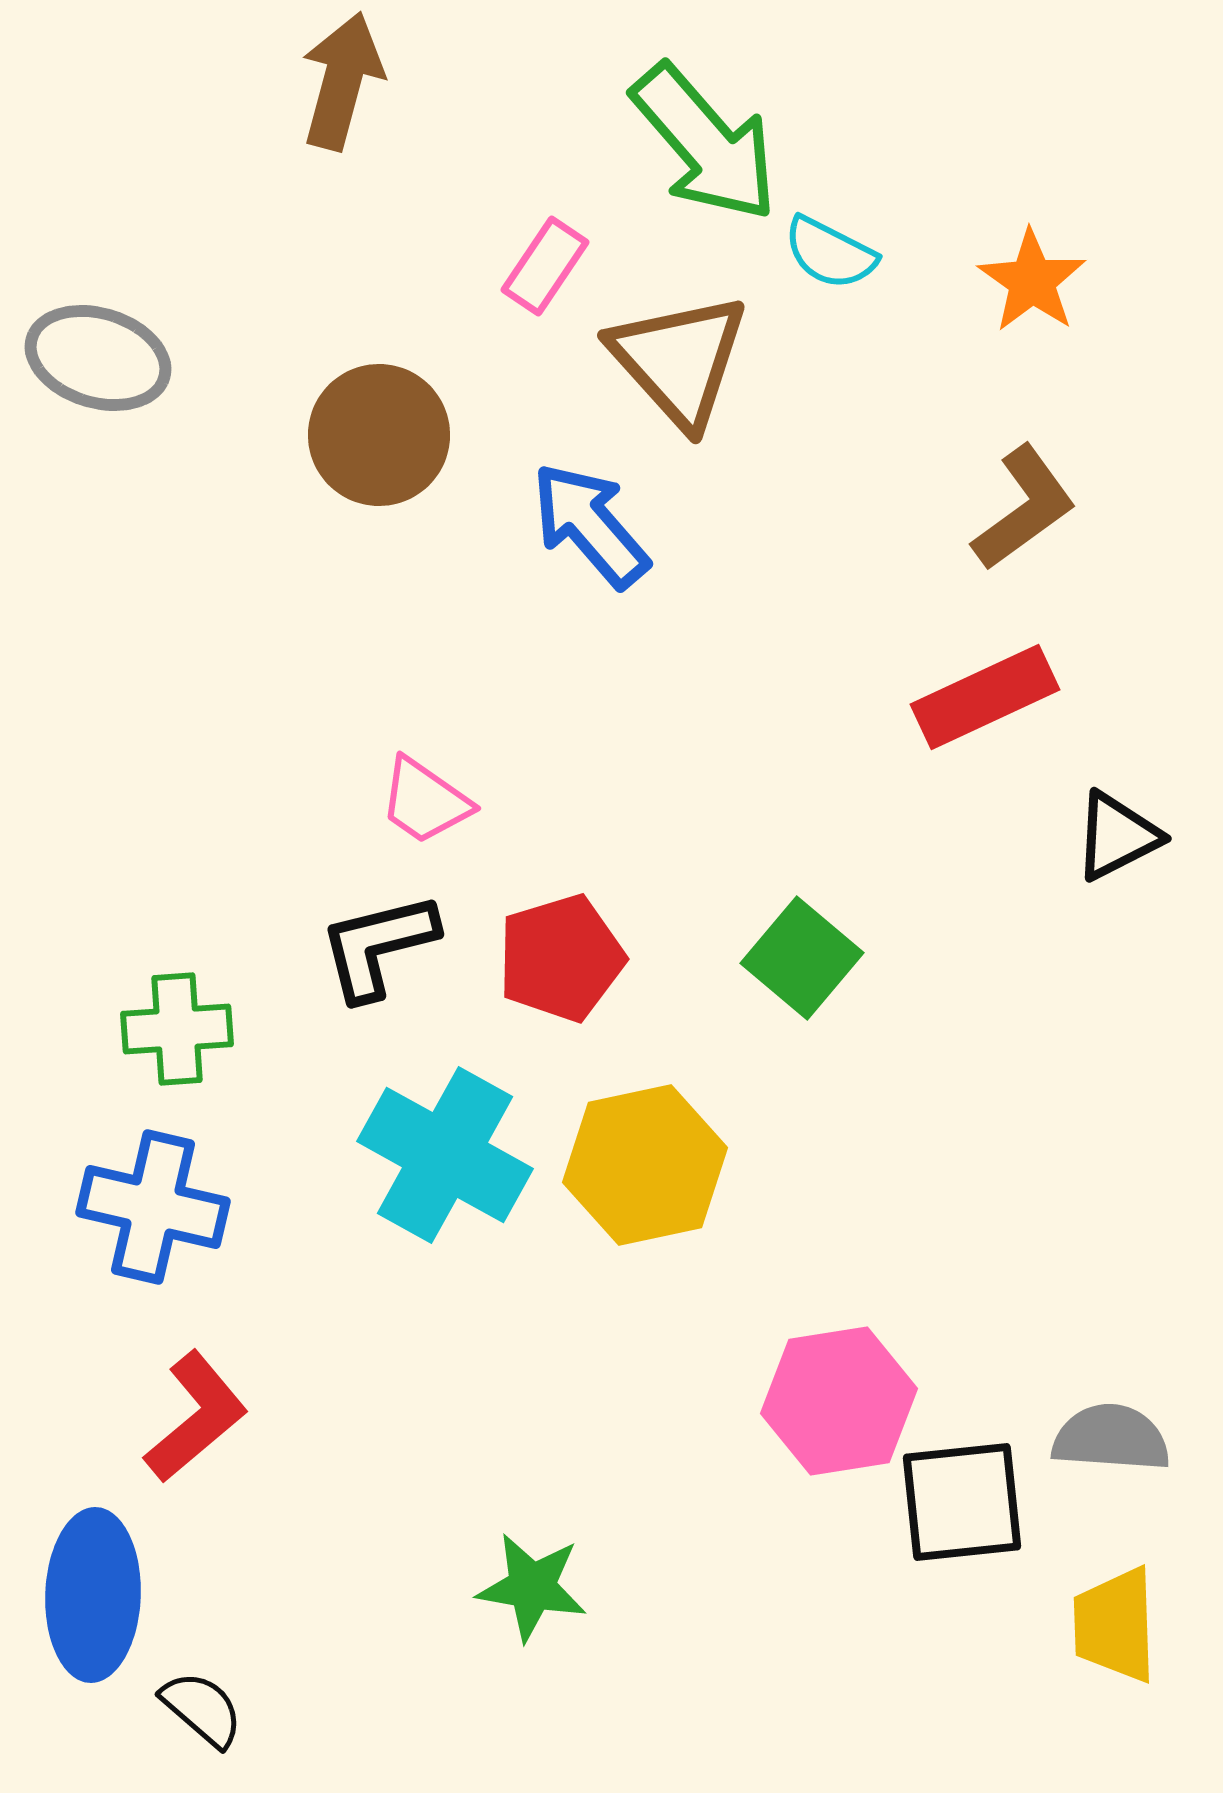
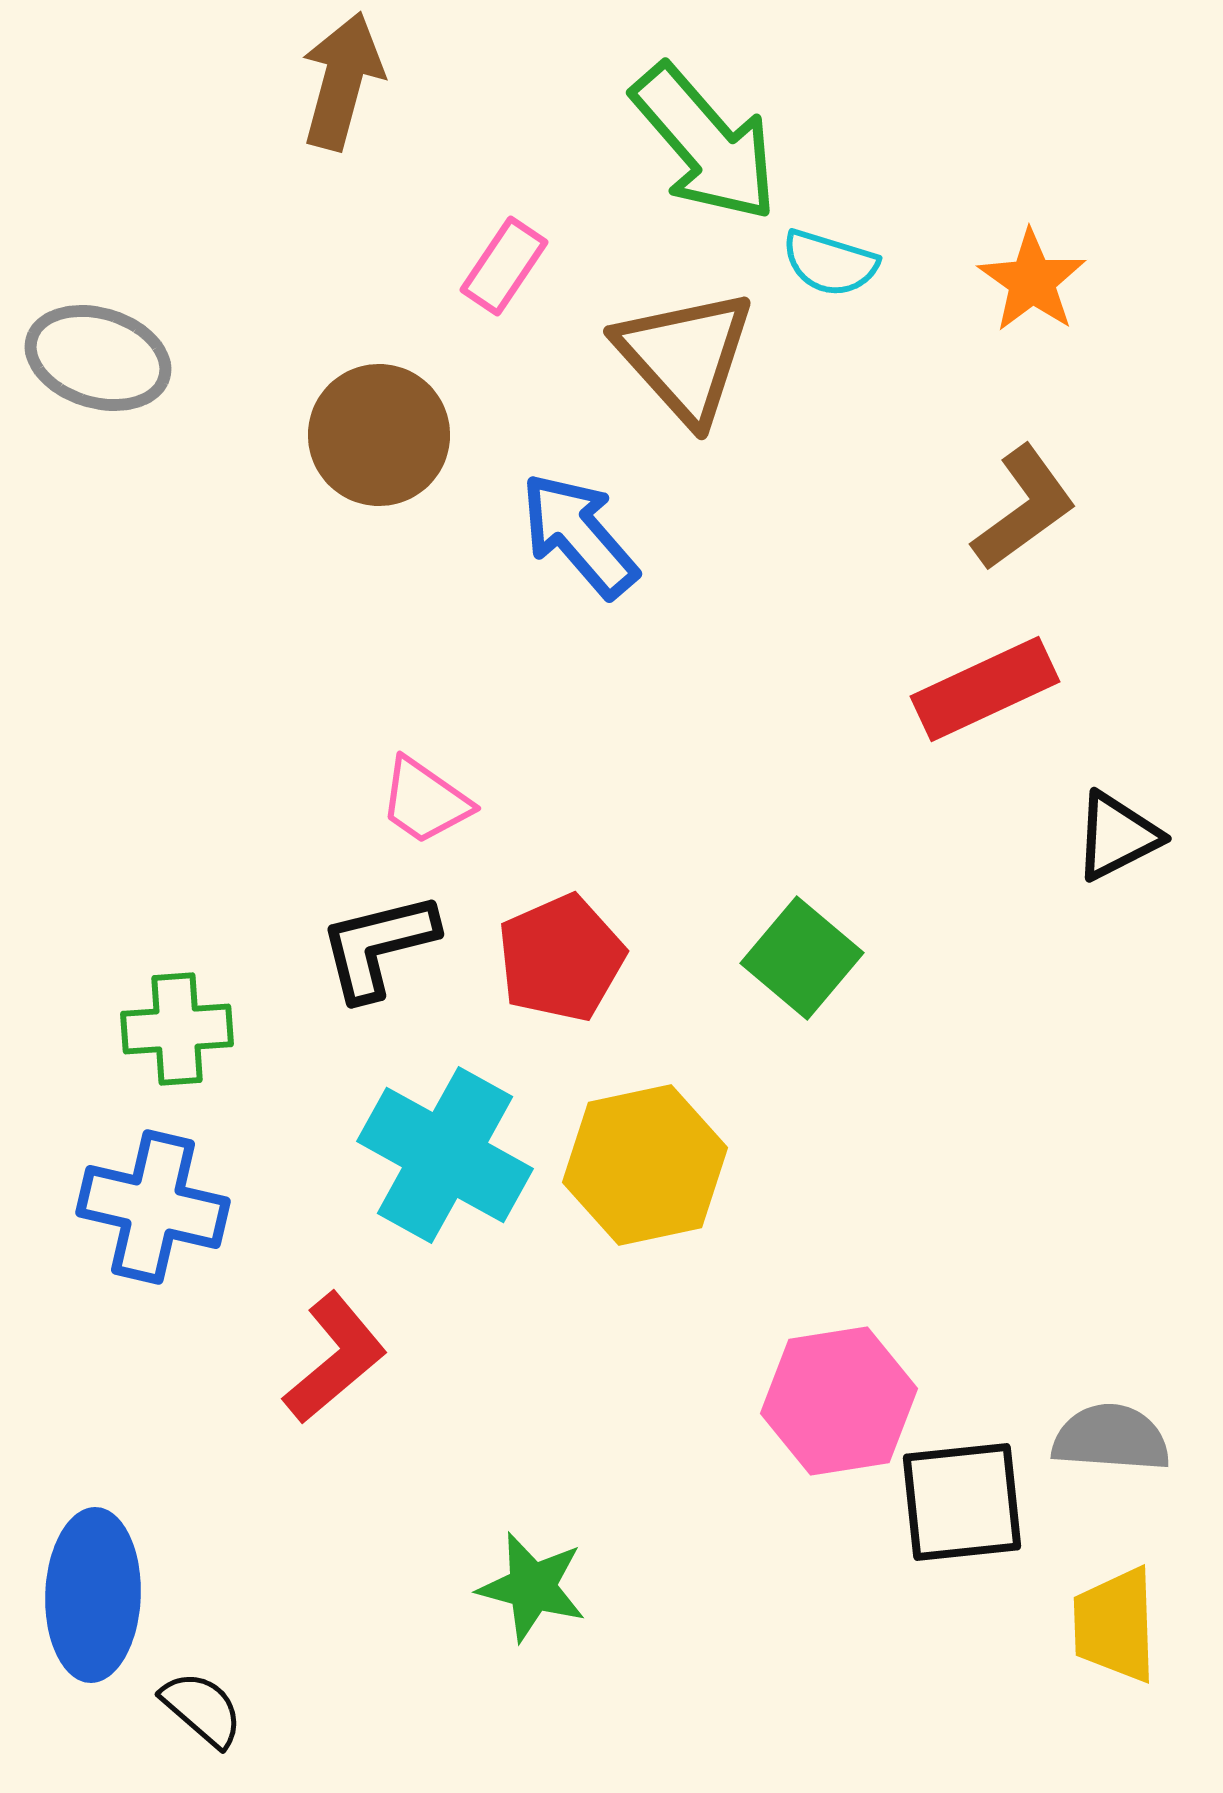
cyan semicircle: moved 10 px down; rotated 10 degrees counterclockwise
pink rectangle: moved 41 px left
brown triangle: moved 6 px right, 4 px up
blue arrow: moved 11 px left, 10 px down
red rectangle: moved 8 px up
red pentagon: rotated 7 degrees counterclockwise
red L-shape: moved 139 px right, 59 px up
green star: rotated 5 degrees clockwise
